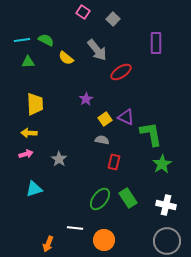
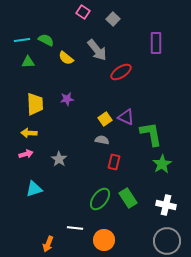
purple star: moved 19 px left; rotated 24 degrees clockwise
